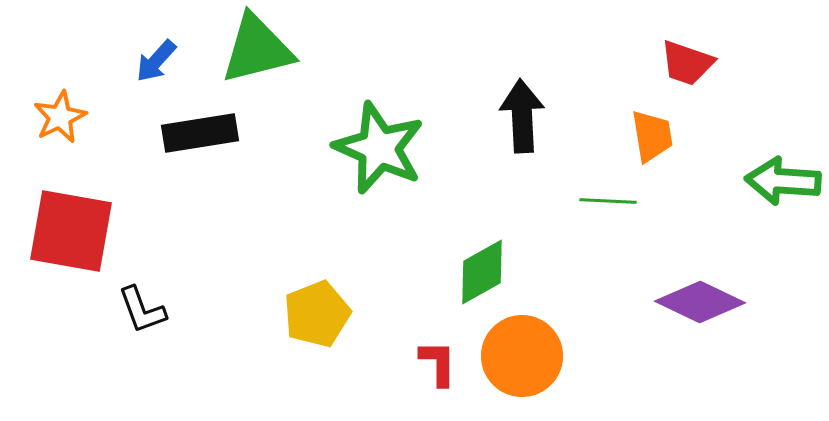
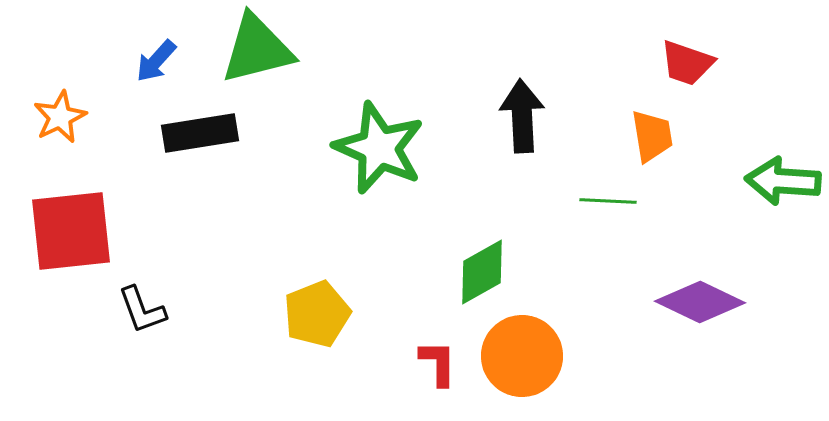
red square: rotated 16 degrees counterclockwise
